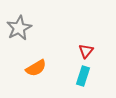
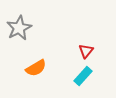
cyan rectangle: rotated 24 degrees clockwise
